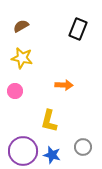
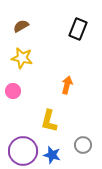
orange arrow: moved 3 px right; rotated 78 degrees counterclockwise
pink circle: moved 2 px left
gray circle: moved 2 px up
